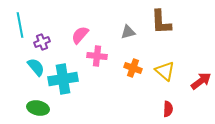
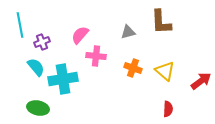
pink cross: moved 1 px left
